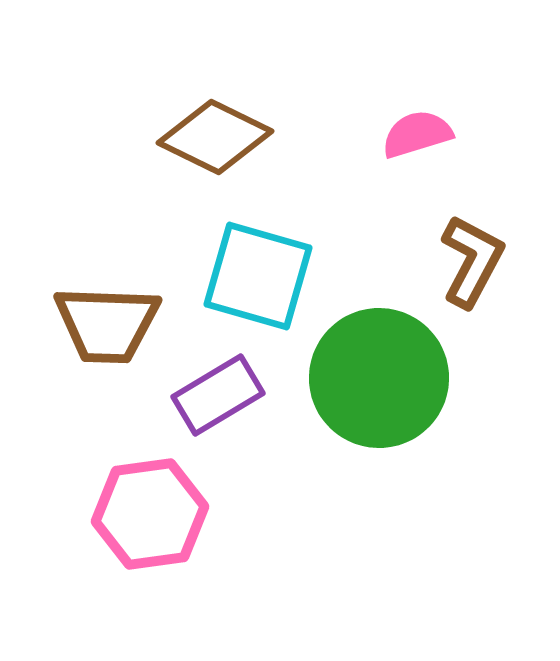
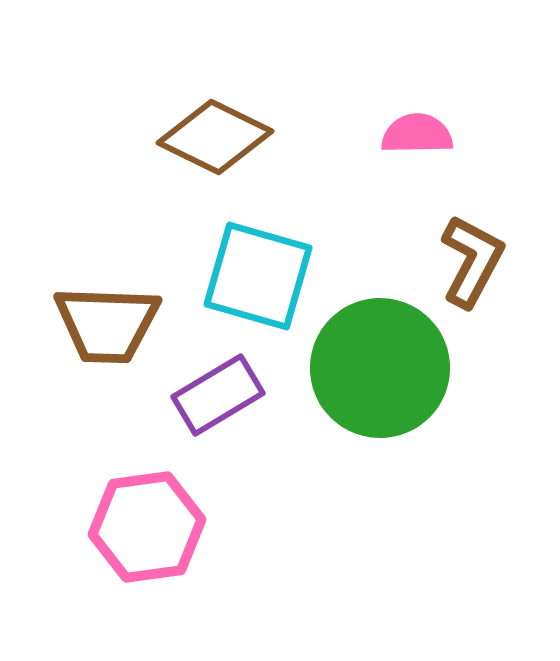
pink semicircle: rotated 16 degrees clockwise
green circle: moved 1 px right, 10 px up
pink hexagon: moved 3 px left, 13 px down
